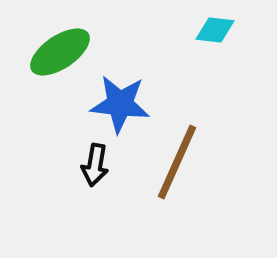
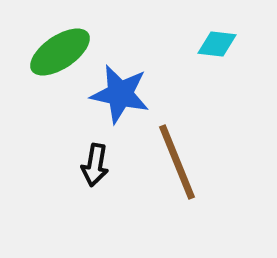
cyan diamond: moved 2 px right, 14 px down
blue star: moved 10 px up; rotated 6 degrees clockwise
brown line: rotated 46 degrees counterclockwise
